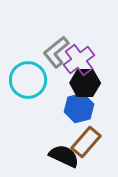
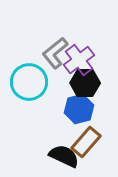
gray L-shape: moved 1 px left, 1 px down
cyan circle: moved 1 px right, 2 px down
blue hexagon: moved 1 px down
